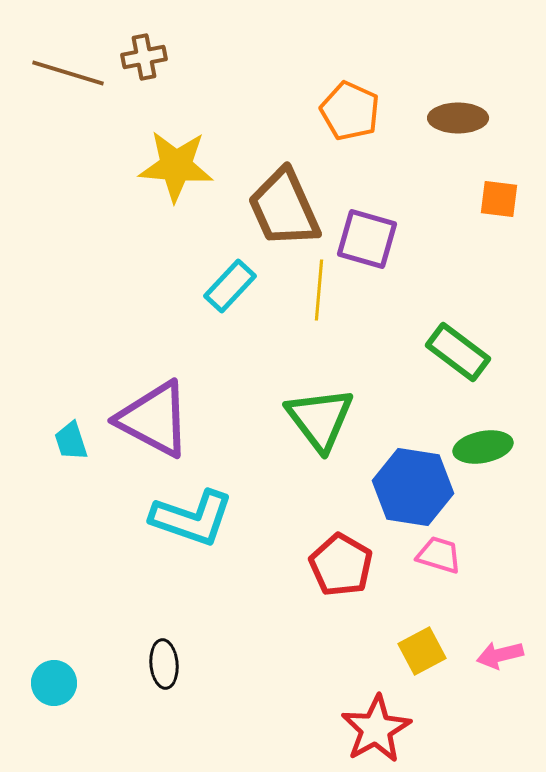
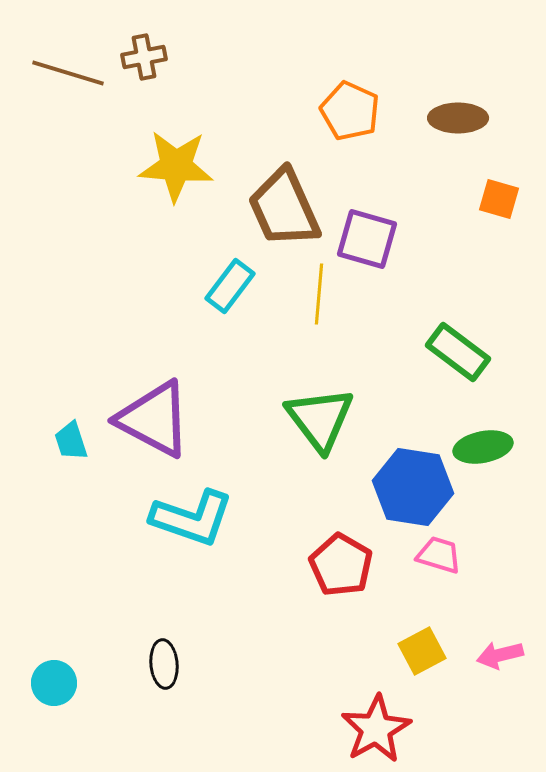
orange square: rotated 9 degrees clockwise
cyan rectangle: rotated 6 degrees counterclockwise
yellow line: moved 4 px down
